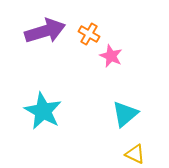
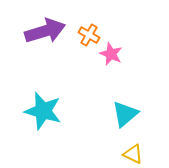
orange cross: moved 1 px down
pink star: moved 2 px up
cyan star: rotated 12 degrees counterclockwise
yellow triangle: moved 2 px left
